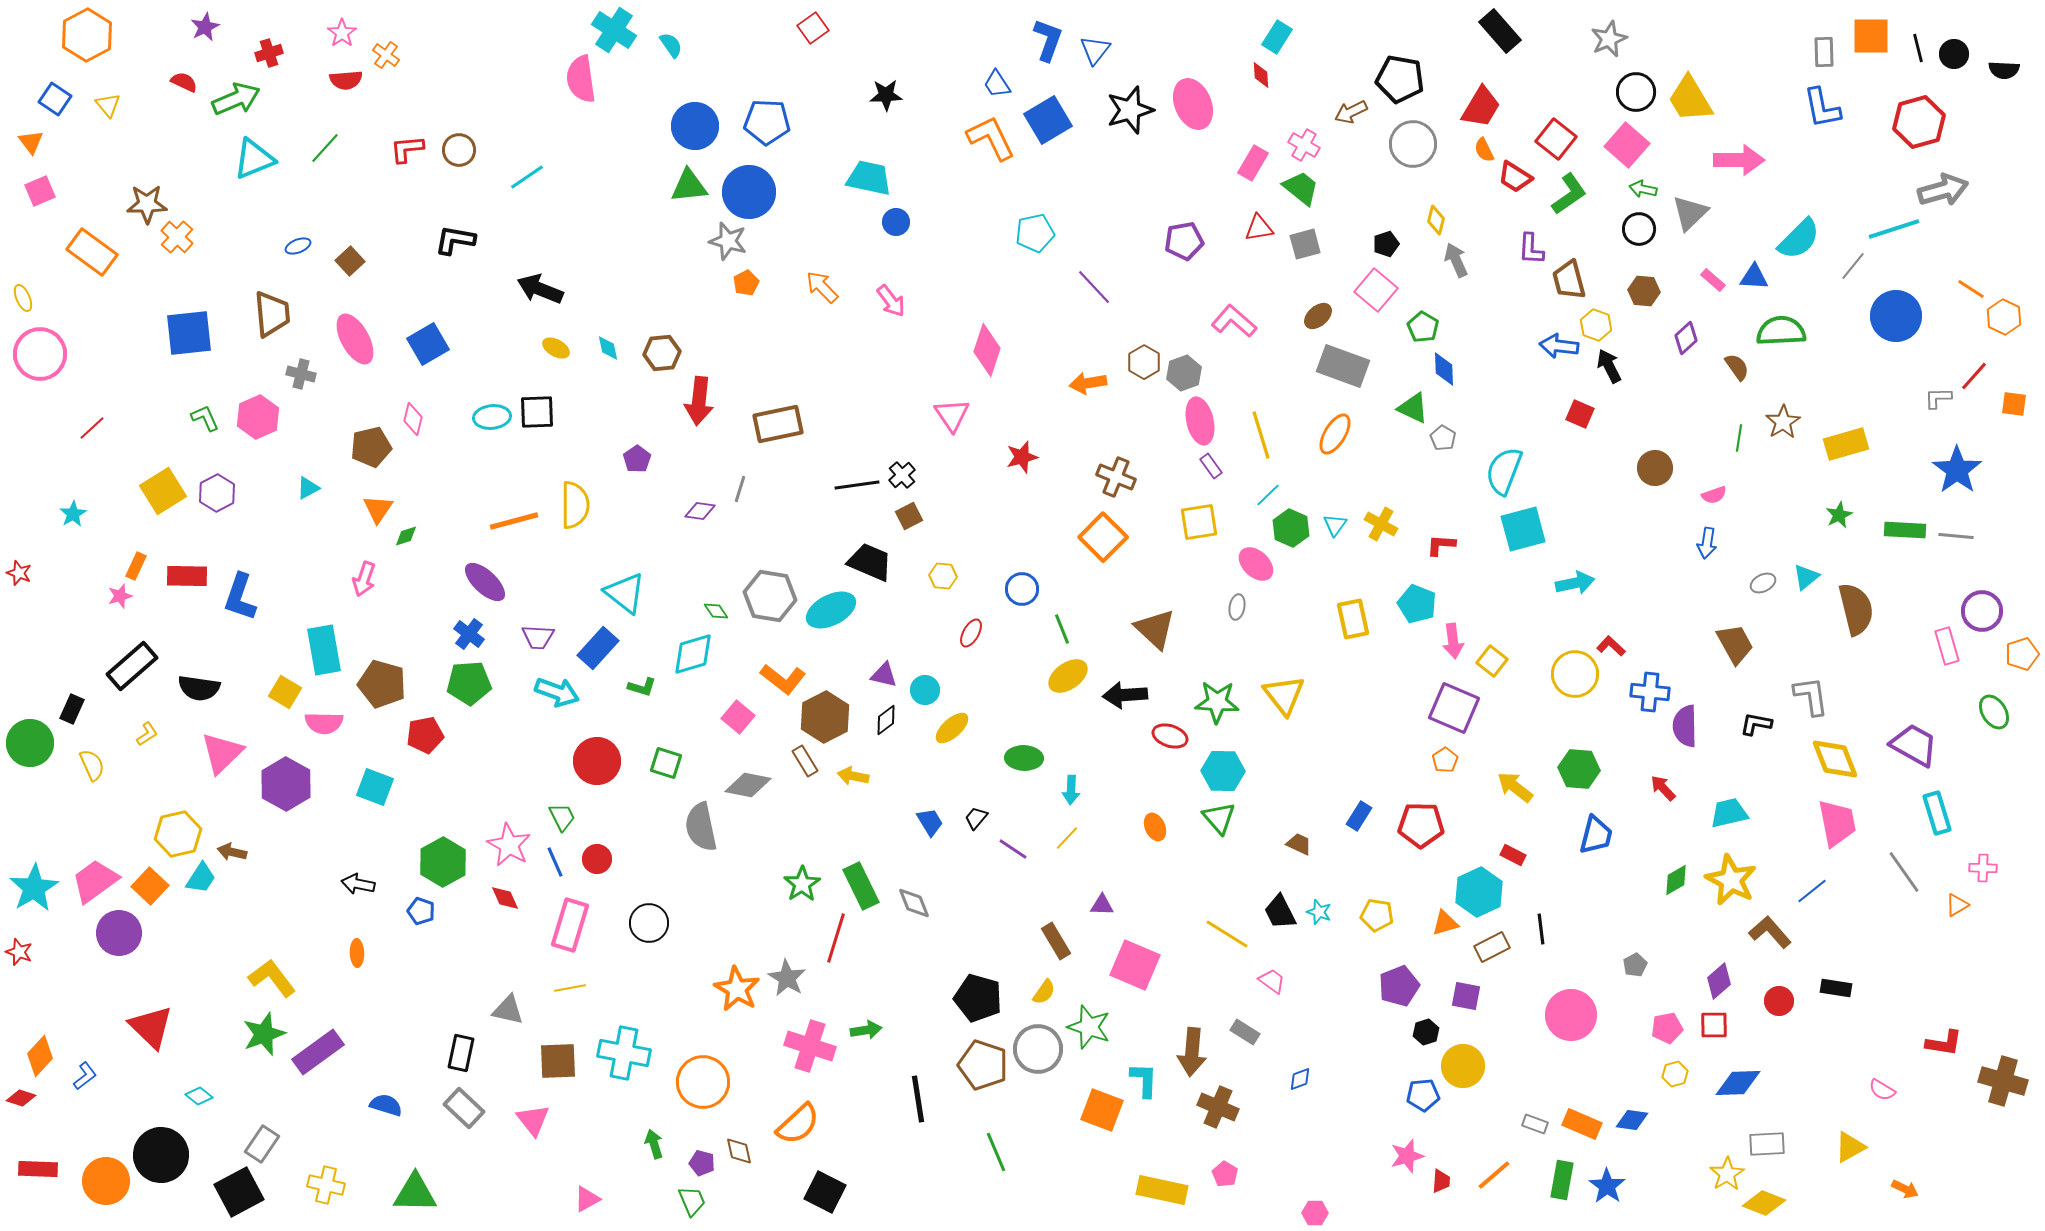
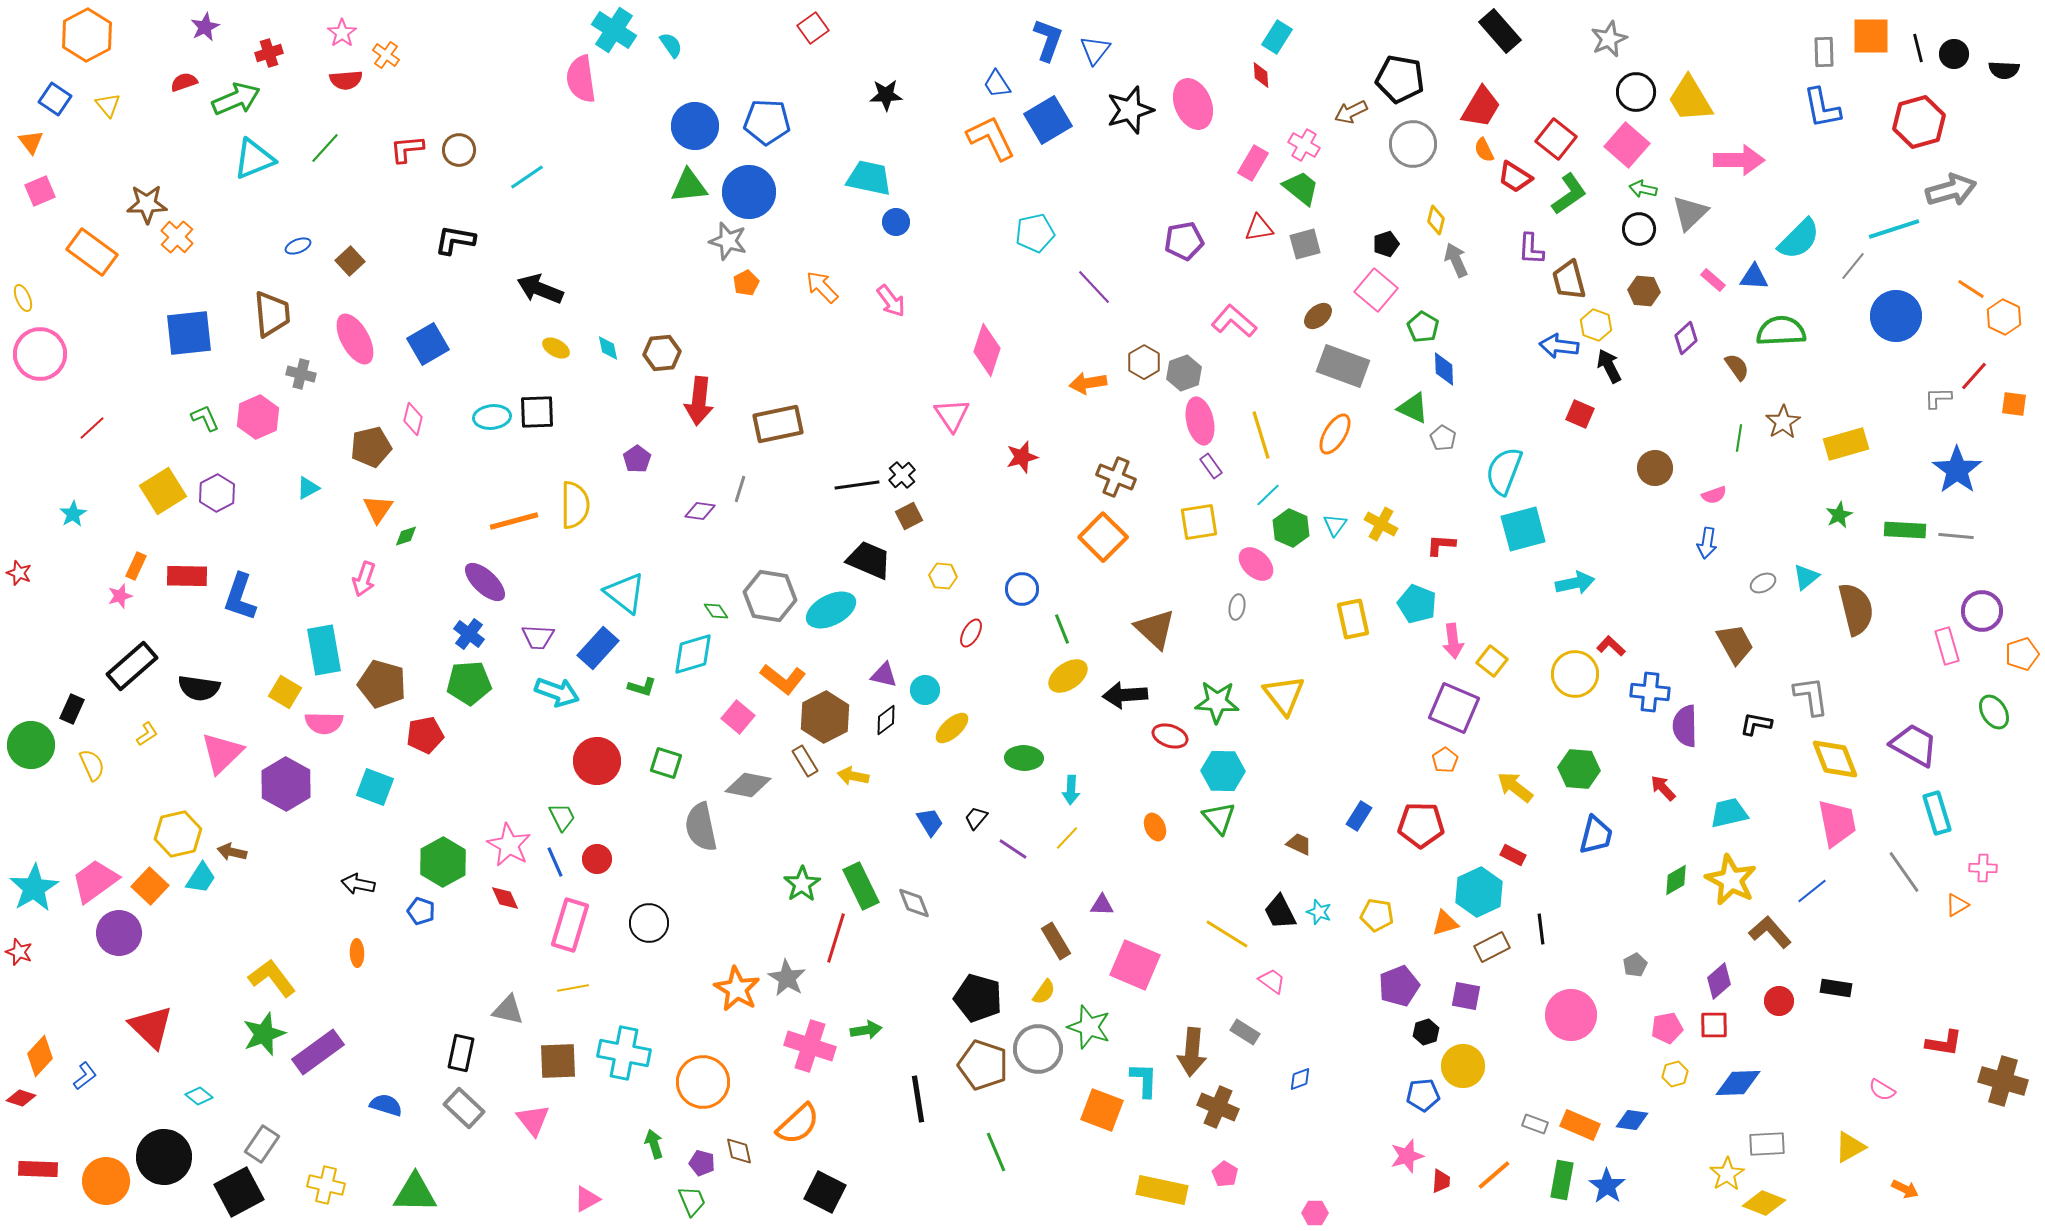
red semicircle at (184, 82): rotated 44 degrees counterclockwise
gray arrow at (1943, 190): moved 8 px right
black trapezoid at (870, 562): moved 1 px left, 2 px up
green circle at (30, 743): moved 1 px right, 2 px down
yellow line at (570, 988): moved 3 px right
orange rectangle at (1582, 1124): moved 2 px left, 1 px down
black circle at (161, 1155): moved 3 px right, 2 px down
